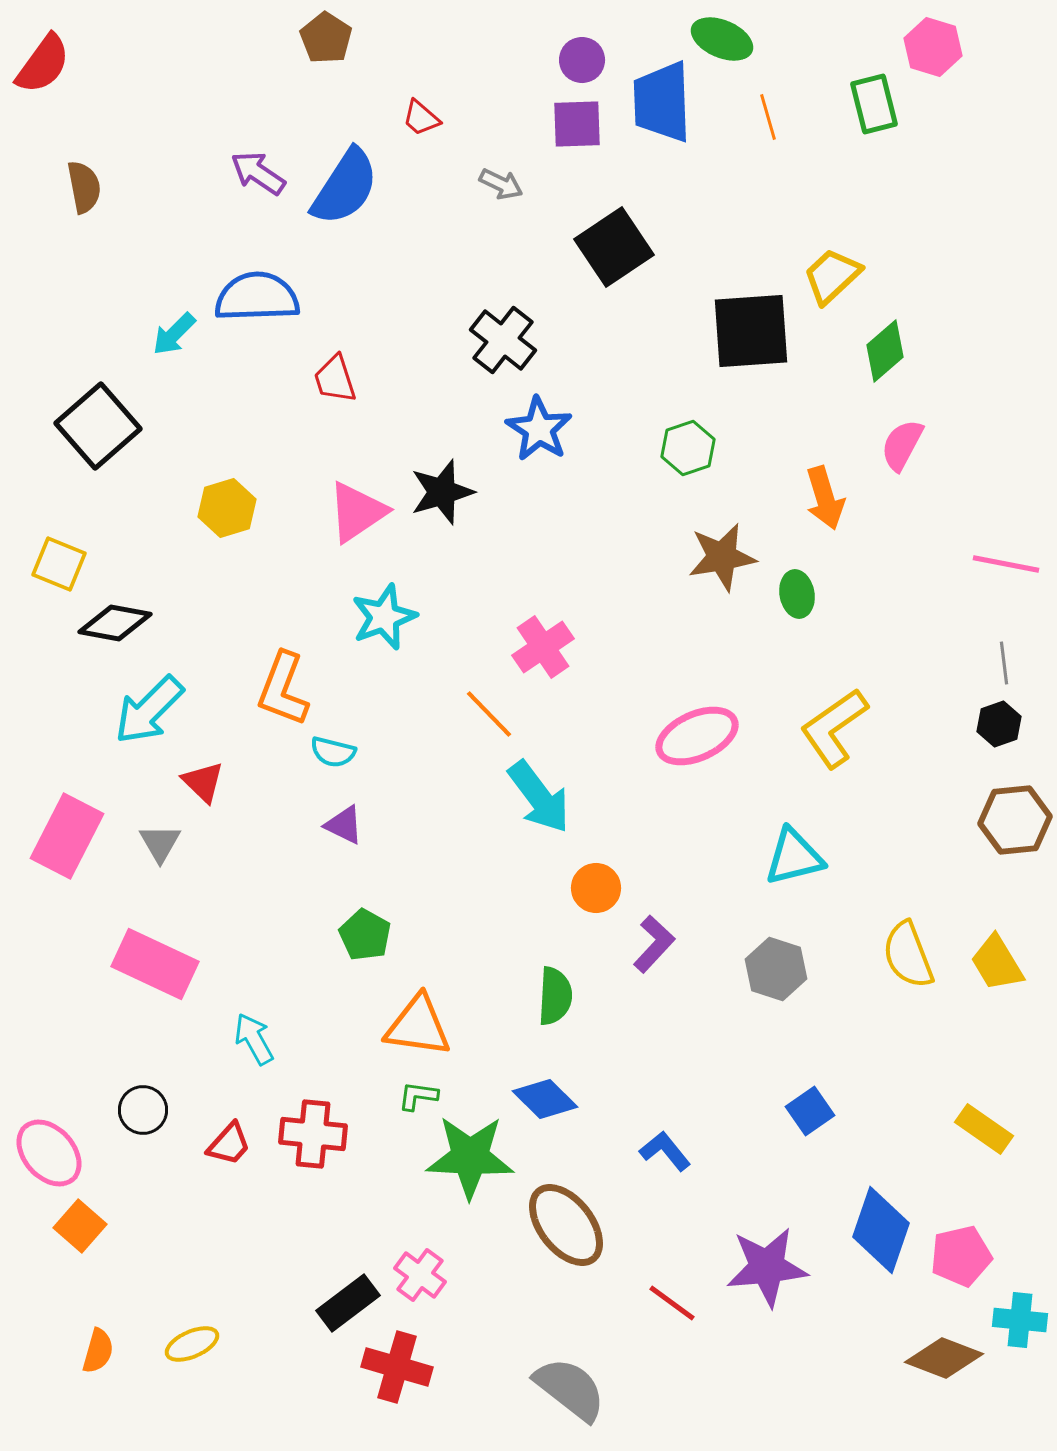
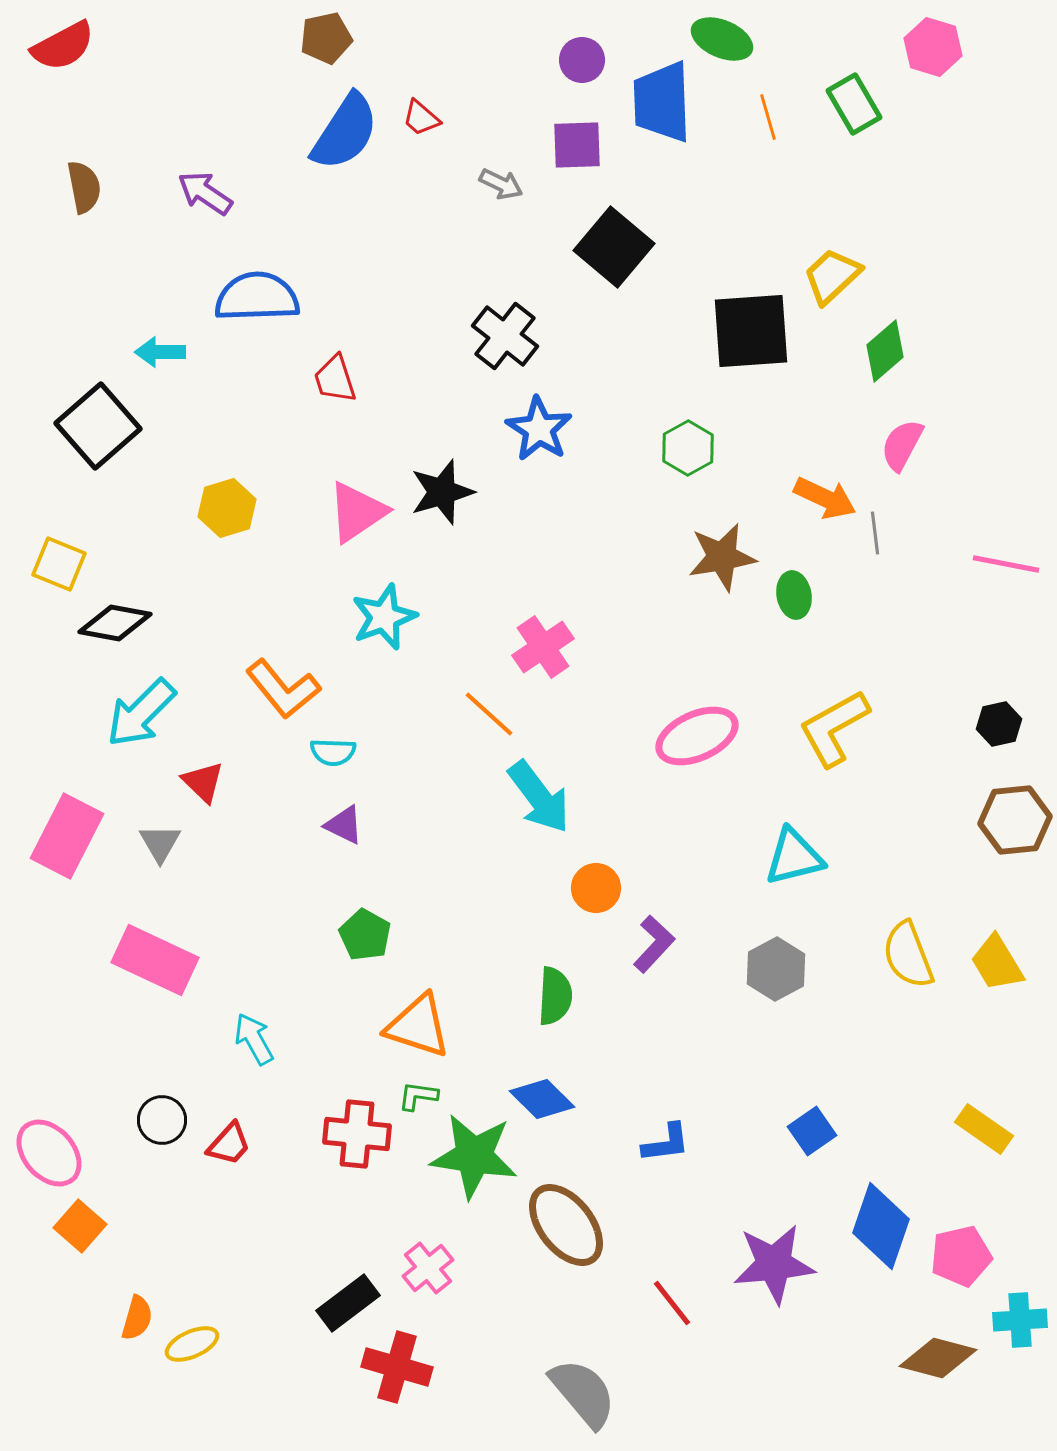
brown pentagon at (326, 38): rotated 27 degrees clockwise
red semicircle at (43, 64): moved 20 px right, 18 px up; rotated 26 degrees clockwise
green rectangle at (874, 104): moved 20 px left; rotated 16 degrees counterclockwise
purple square at (577, 124): moved 21 px down
purple arrow at (258, 173): moved 53 px left, 20 px down
blue semicircle at (345, 187): moved 55 px up
black square at (614, 247): rotated 16 degrees counterclockwise
cyan arrow at (174, 334): moved 14 px left, 18 px down; rotated 45 degrees clockwise
black cross at (503, 340): moved 2 px right, 4 px up
green hexagon at (688, 448): rotated 10 degrees counterclockwise
orange arrow at (825, 498): rotated 48 degrees counterclockwise
green ellipse at (797, 594): moved 3 px left, 1 px down
gray line at (1004, 663): moved 129 px left, 130 px up
orange L-shape at (283, 689): rotated 60 degrees counterclockwise
cyan arrow at (149, 710): moved 8 px left, 3 px down
orange line at (489, 714): rotated 4 degrees counterclockwise
black hexagon at (999, 724): rotated 6 degrees clockwise
yellow L-shape at (834, 728): rotated 6 degrees clockwise
cyan semicircle at (333, 752): rotated 12 degrees counterclockwise
pink rectangle at (155, 964): moved 4 px up
gray hexagon at (776, 969): rotated 14 degrees clockwise
orange triangle at (418, 1026): rotated 10 degrees clockwise
blue diamond at (545, 1099): moved 3 px left
black circle at (143, 1110): moved 19 px right, 10 px down
blue square at (810, 1111): moved 2 px right, 20 px down
red cross at (313, 1134): moved 44 px right
blue L-shape at (665, 1151): moved 1 px right, 8 px up; rotated 122 degrees clockwise
green star at (470, 1157): moved 4 px right, 1 px up; rotated 6 degrees clockwise
blue diamond at (881, 1230): moved 4 px up
purple star at (767, 1267): moved 7 px right, 3 px up
pink cross at (420, 1275): moved 8 px right, 7 px up; rotated 15 degrees clockwise
red line at (672, 1303): rotated 16 degrees clockwise
cyan cross at (1020, 1320): rotated 10 degrees counterclockwise
orange semicircle at (98, 1351): moved 39 px right, 33 px up
brown diamond at (944, 1358): moved 6 px left; rotated 6 degrees counterclockwise
gray semicircle at (570, 1389): moved 13 px right, 4 px down; rotated 12 degrees clockwise
